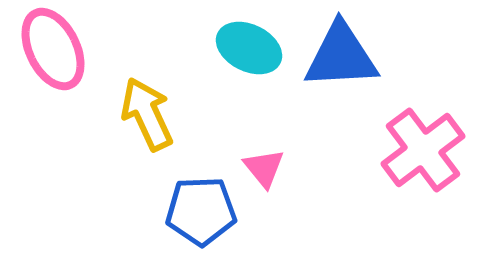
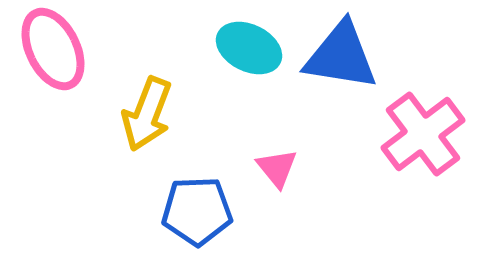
blue triangle: rotated 12 degrees clockwise
yellow arrow: rotated 134 degrees counterclockwise
pink cross: moved 16 px up
pink triangle: moved 13 px right
blue pentagon: moved 4 px left
